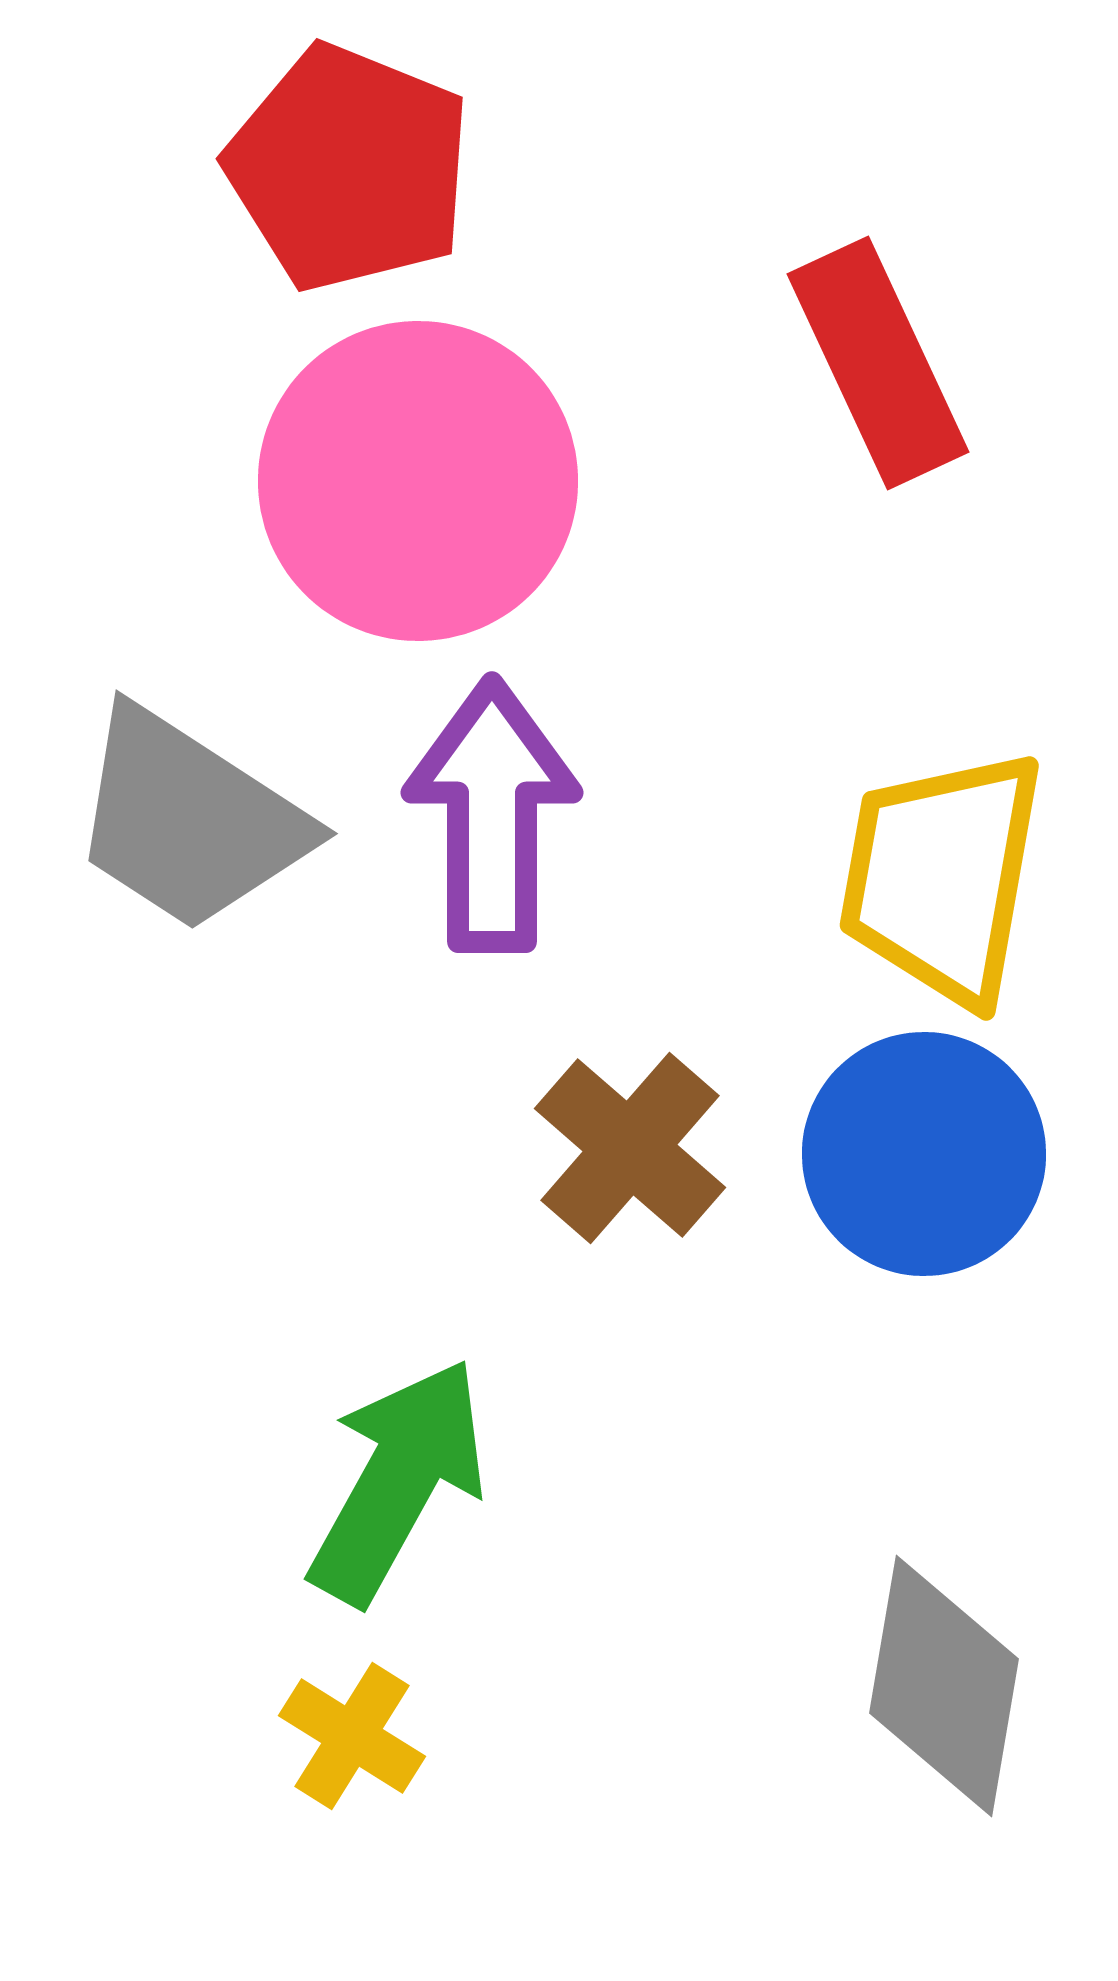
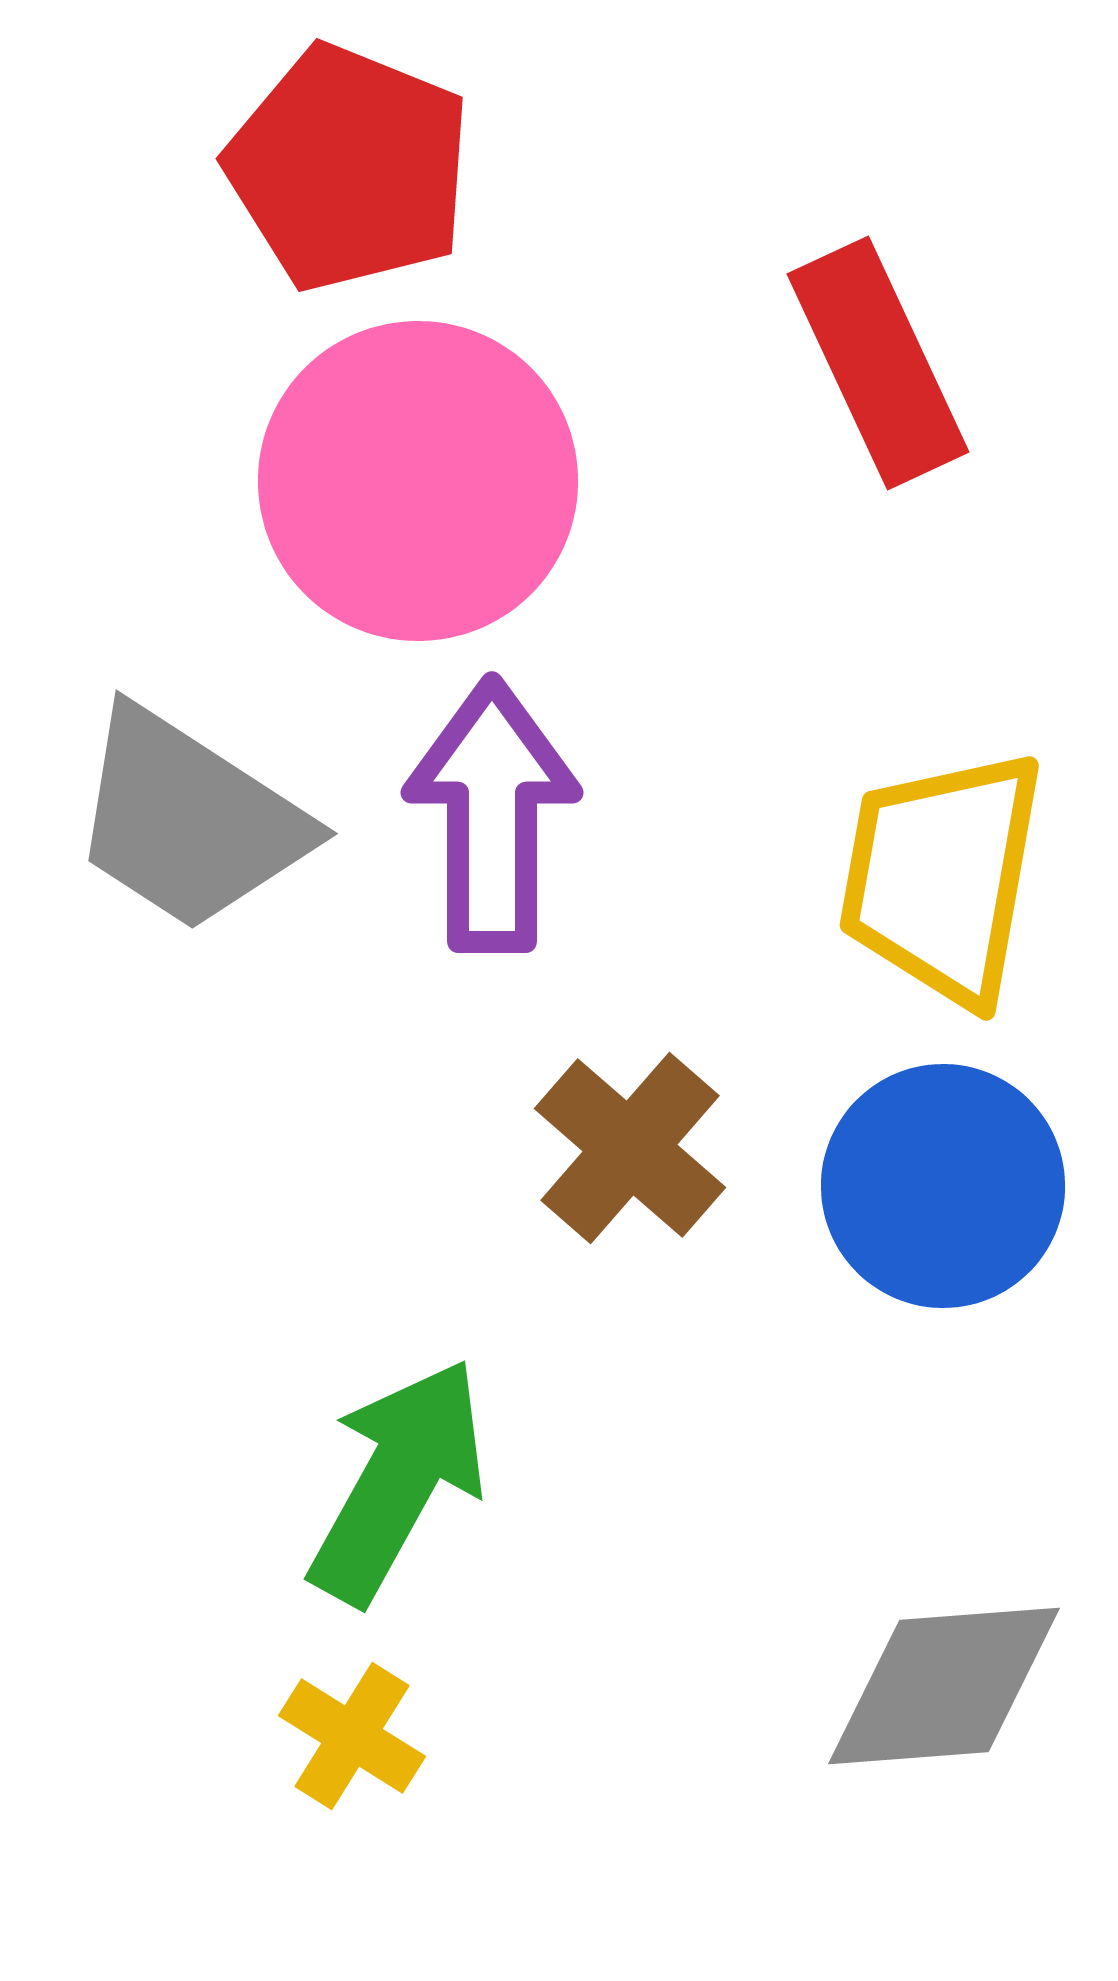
blue circle: moved 19 px right, 32 px down
gray diamond: rotated 76 degrees clockwise
